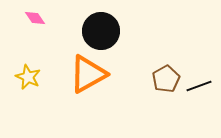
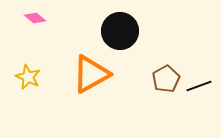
pink diamond: rotated 15 degrees counterclockwise
black circle: moved 19 px right
orange triangle: moved 3 px right
